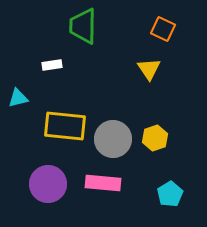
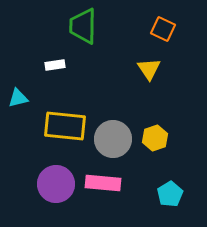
white rectangle: moved 3 px right
purple circle: moved 8 px right
